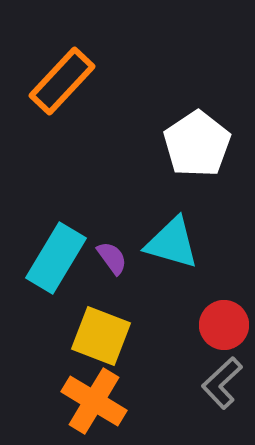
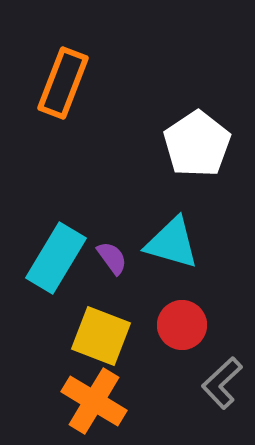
orange rectangle: moved 1 px right, 2 px down; rotated 22 degrees counterclockwise
red circle: moved 42 px left
